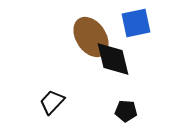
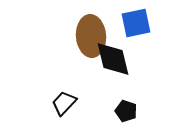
brown ellipse: moved 1 px up; rotated 30 degrees clockwise
black trapezoid: moved 12 px right, 1 px down
black pentagon: rotated 15 degrees clockwise
